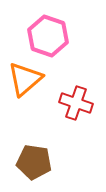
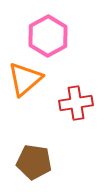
pink hexagon: rotated 12 degrees clockwise
red cross: rotated 28 degrees counterclockwise
